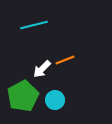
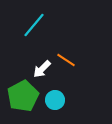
cyan line: rotated 36 degrees counterclockwise
orange line: moved 1 px right; rotated 54 degrees clockwise
